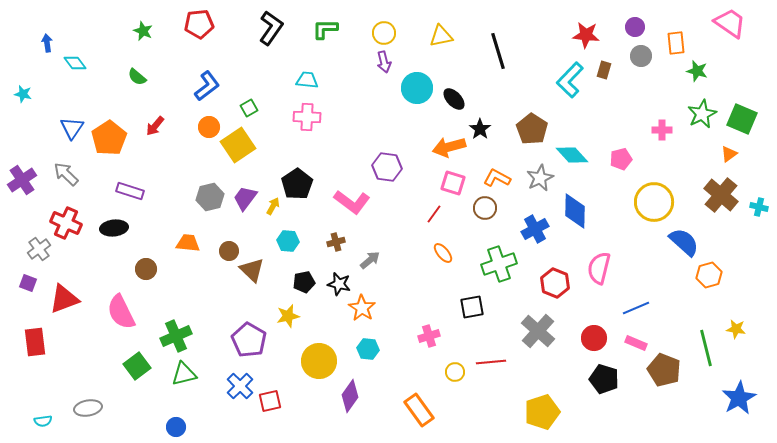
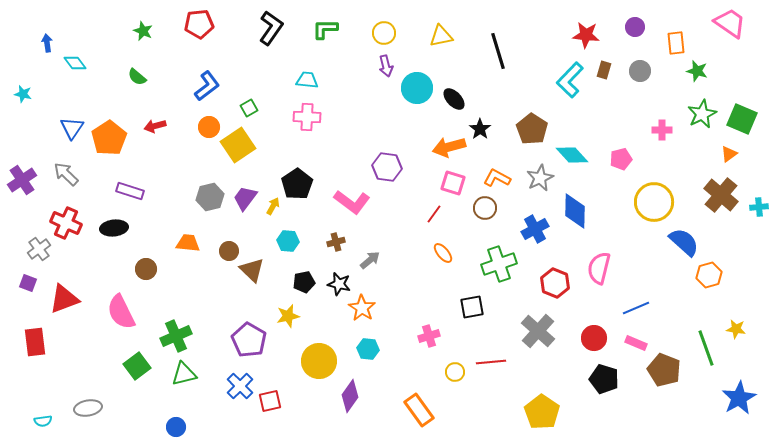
gray circle at (641, 56): moved 1 px left, 15 px down
purple arrow at (384, 62): moved 2 px right, 4 px down
red arrow at (155, 126): rotated 35 degrees clockwise
cyan cross at (759, 207): rotated 18 degrees counterclockwise
green line at (706, 348): rotated 6 degrees counterclockwise
yellow pentagon at (542, 412): rotated 20 degrees counterclockwise
